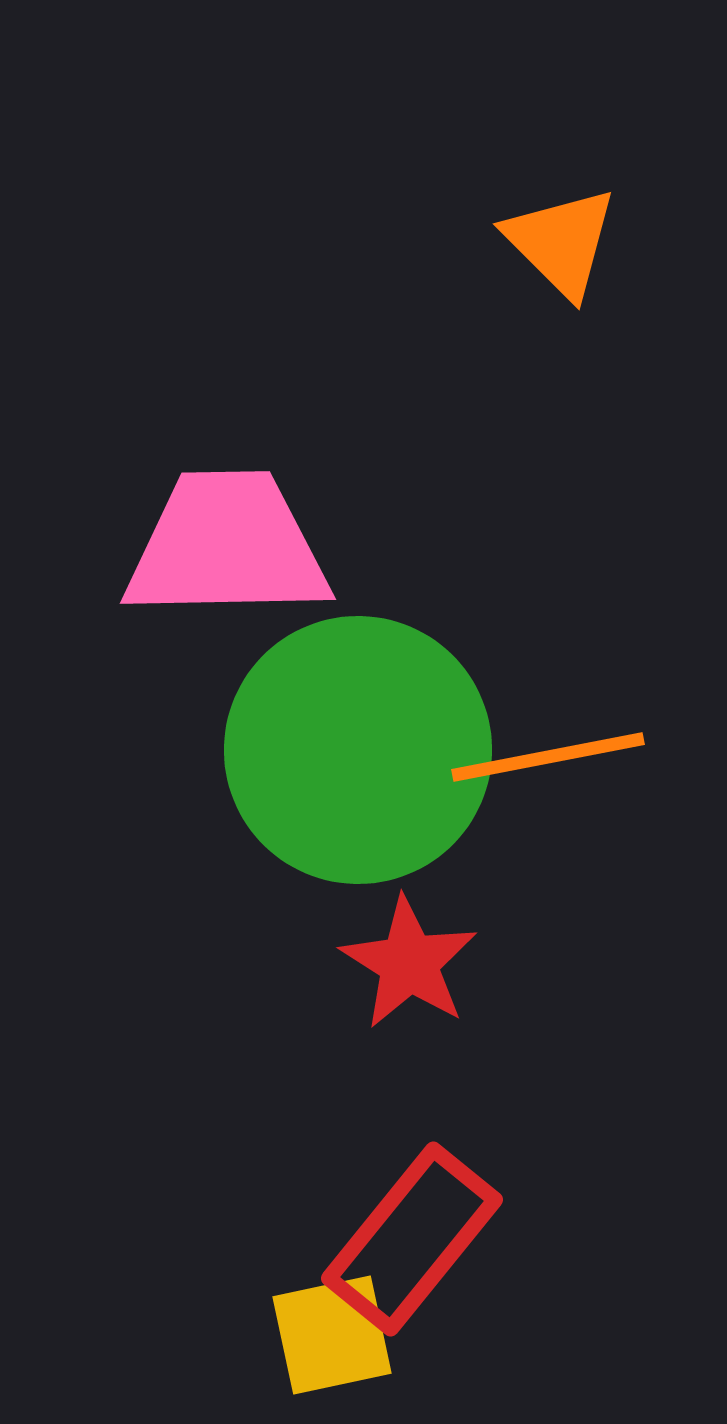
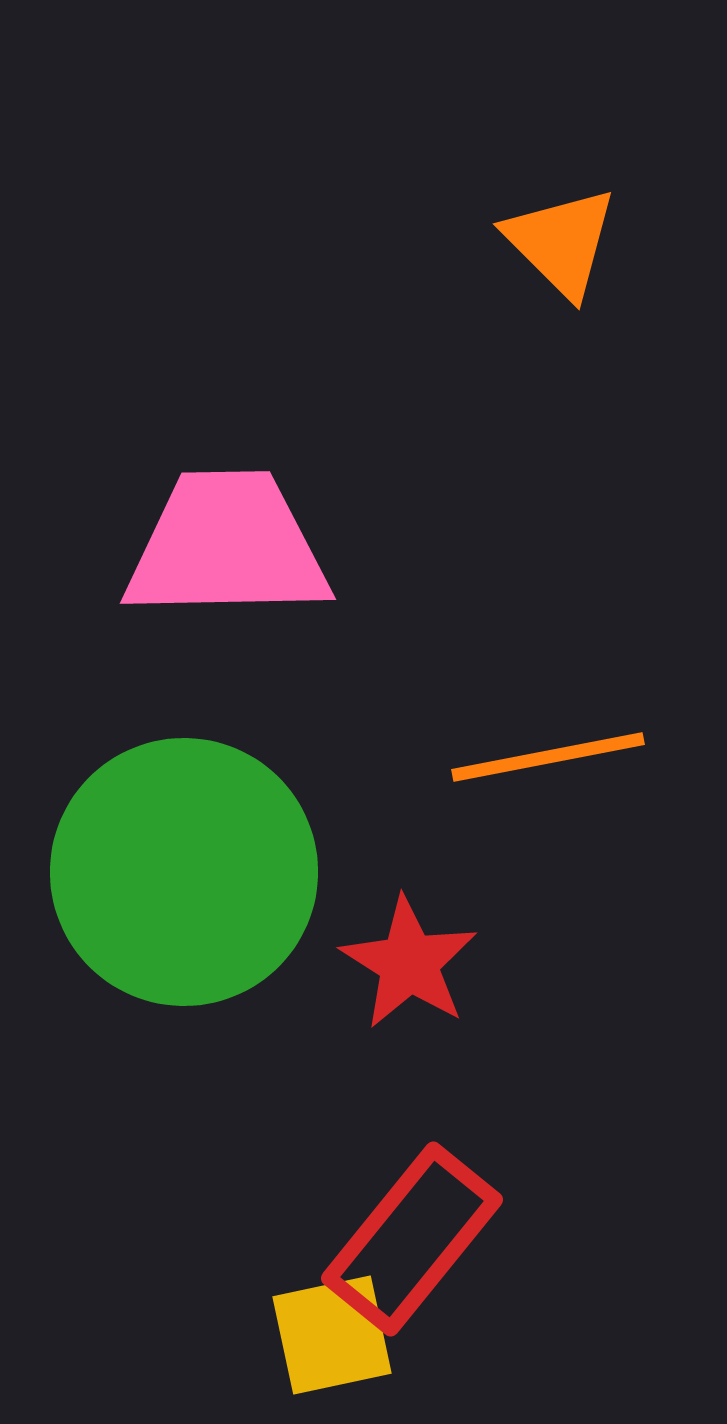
green circle: moved 174 px left, 122 px down
